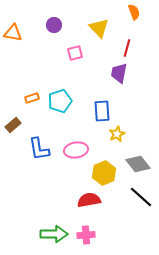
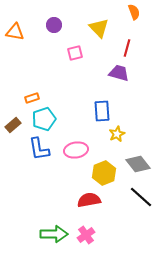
orange triangle: moved 2 px right, 1 px up
purple trapezoid: rotated 95 degrees clockwise
cyan pentagon: moved 16 px left, 18 px down
pink cross: rotated 30 degrees counterclockwise
